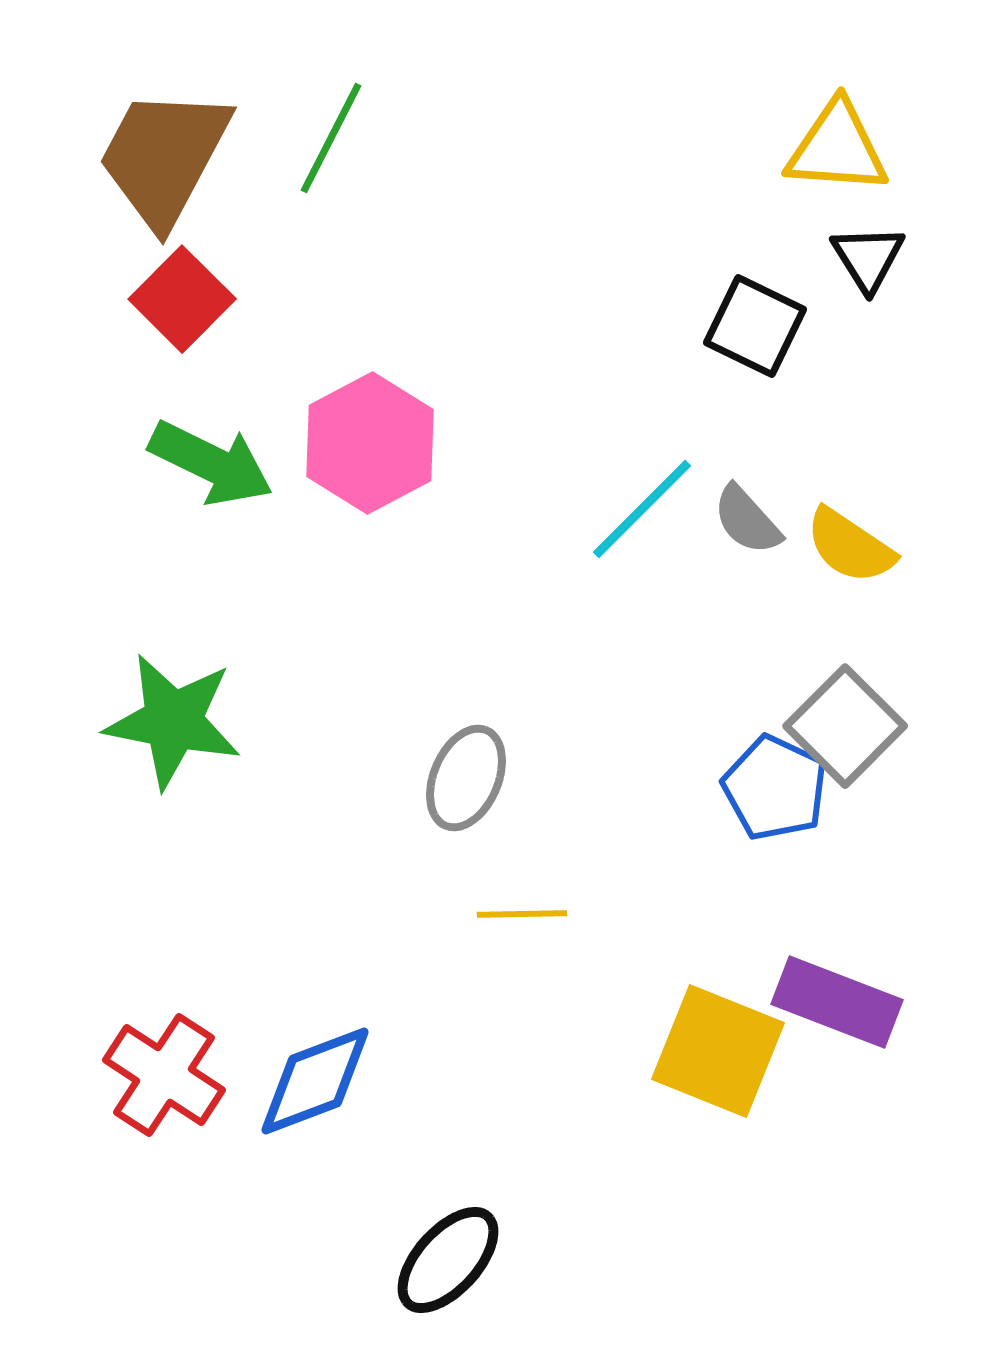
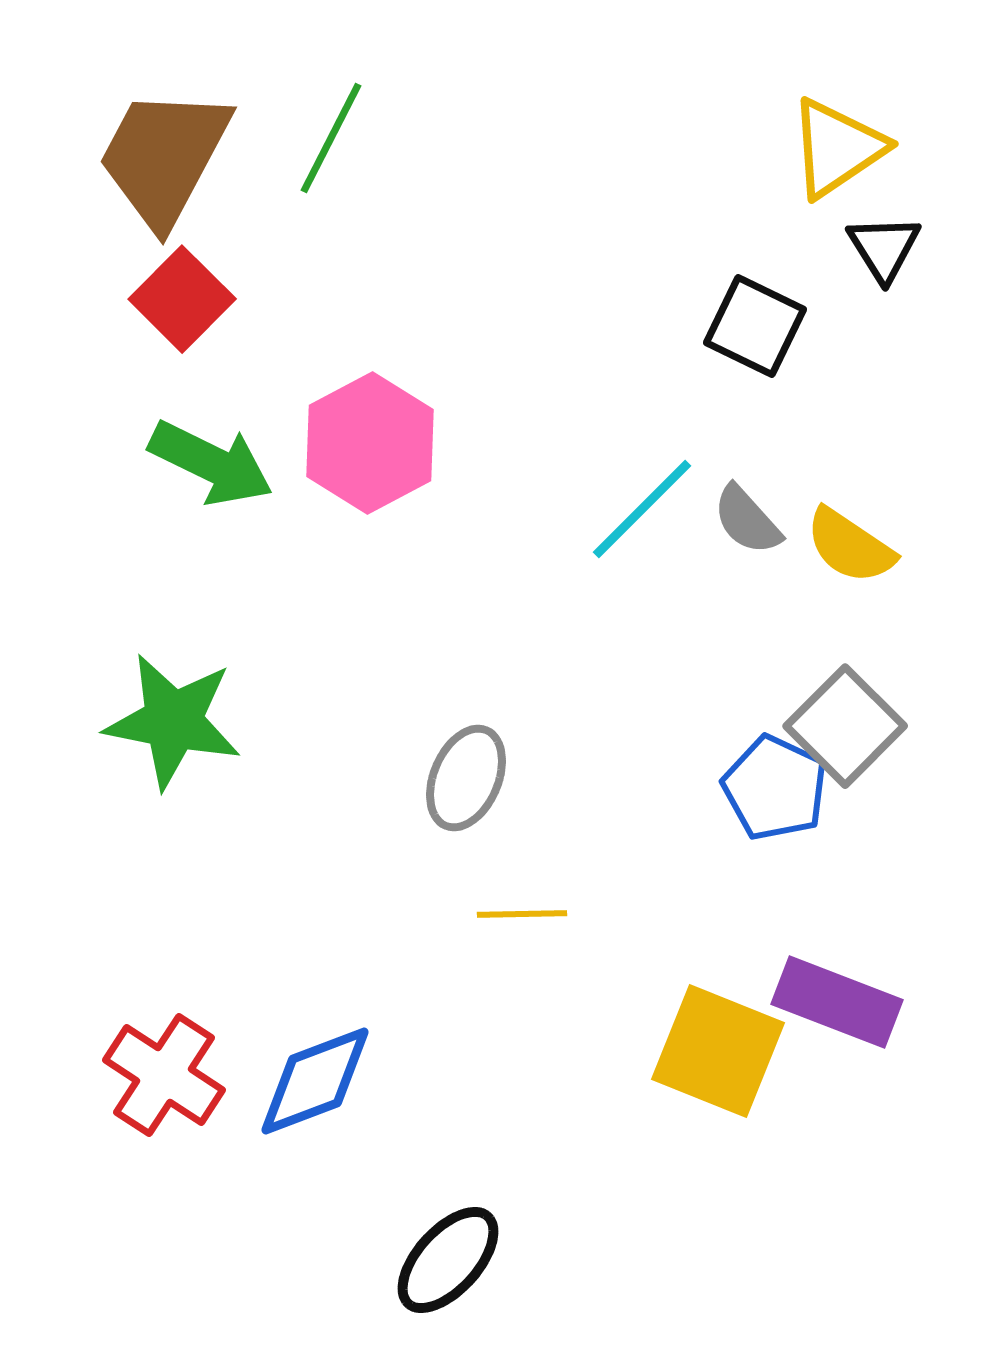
yellow triangle: rotated 38 degrees counterclockwise
black triangle: moved 16 px right, 10 px up
